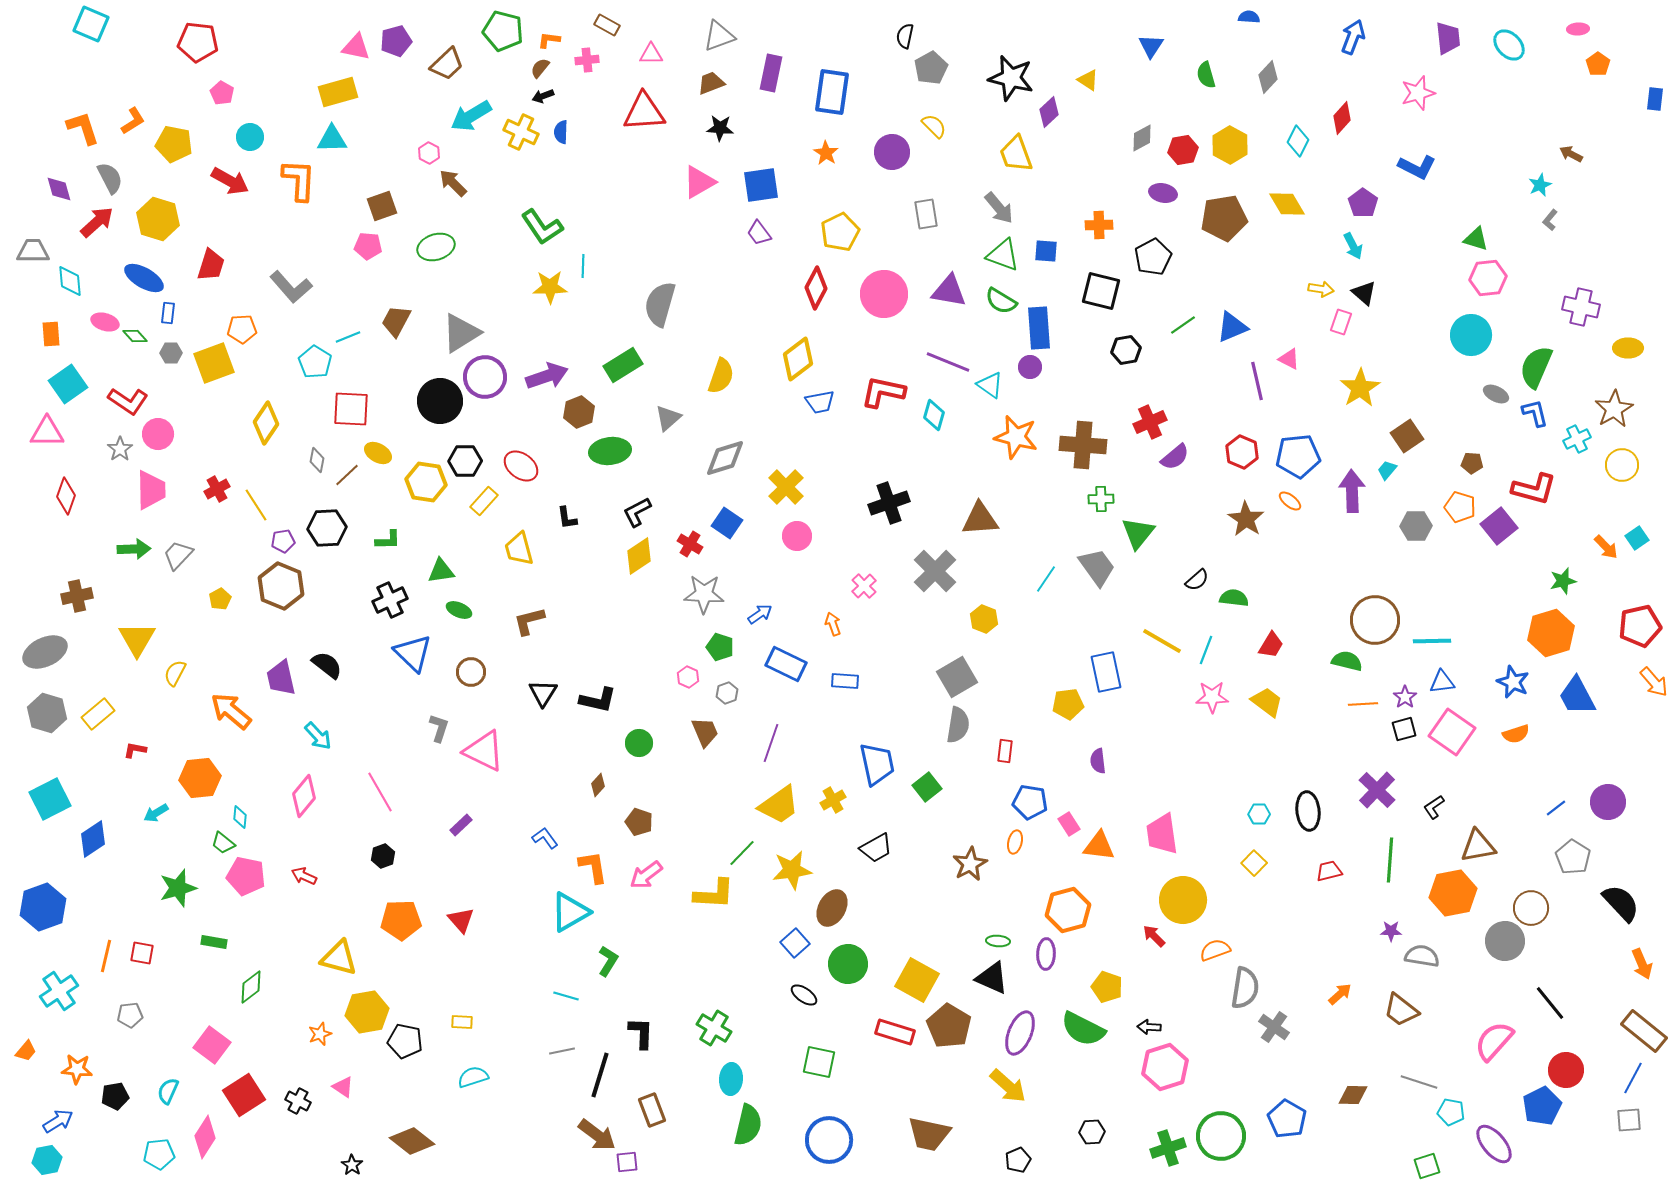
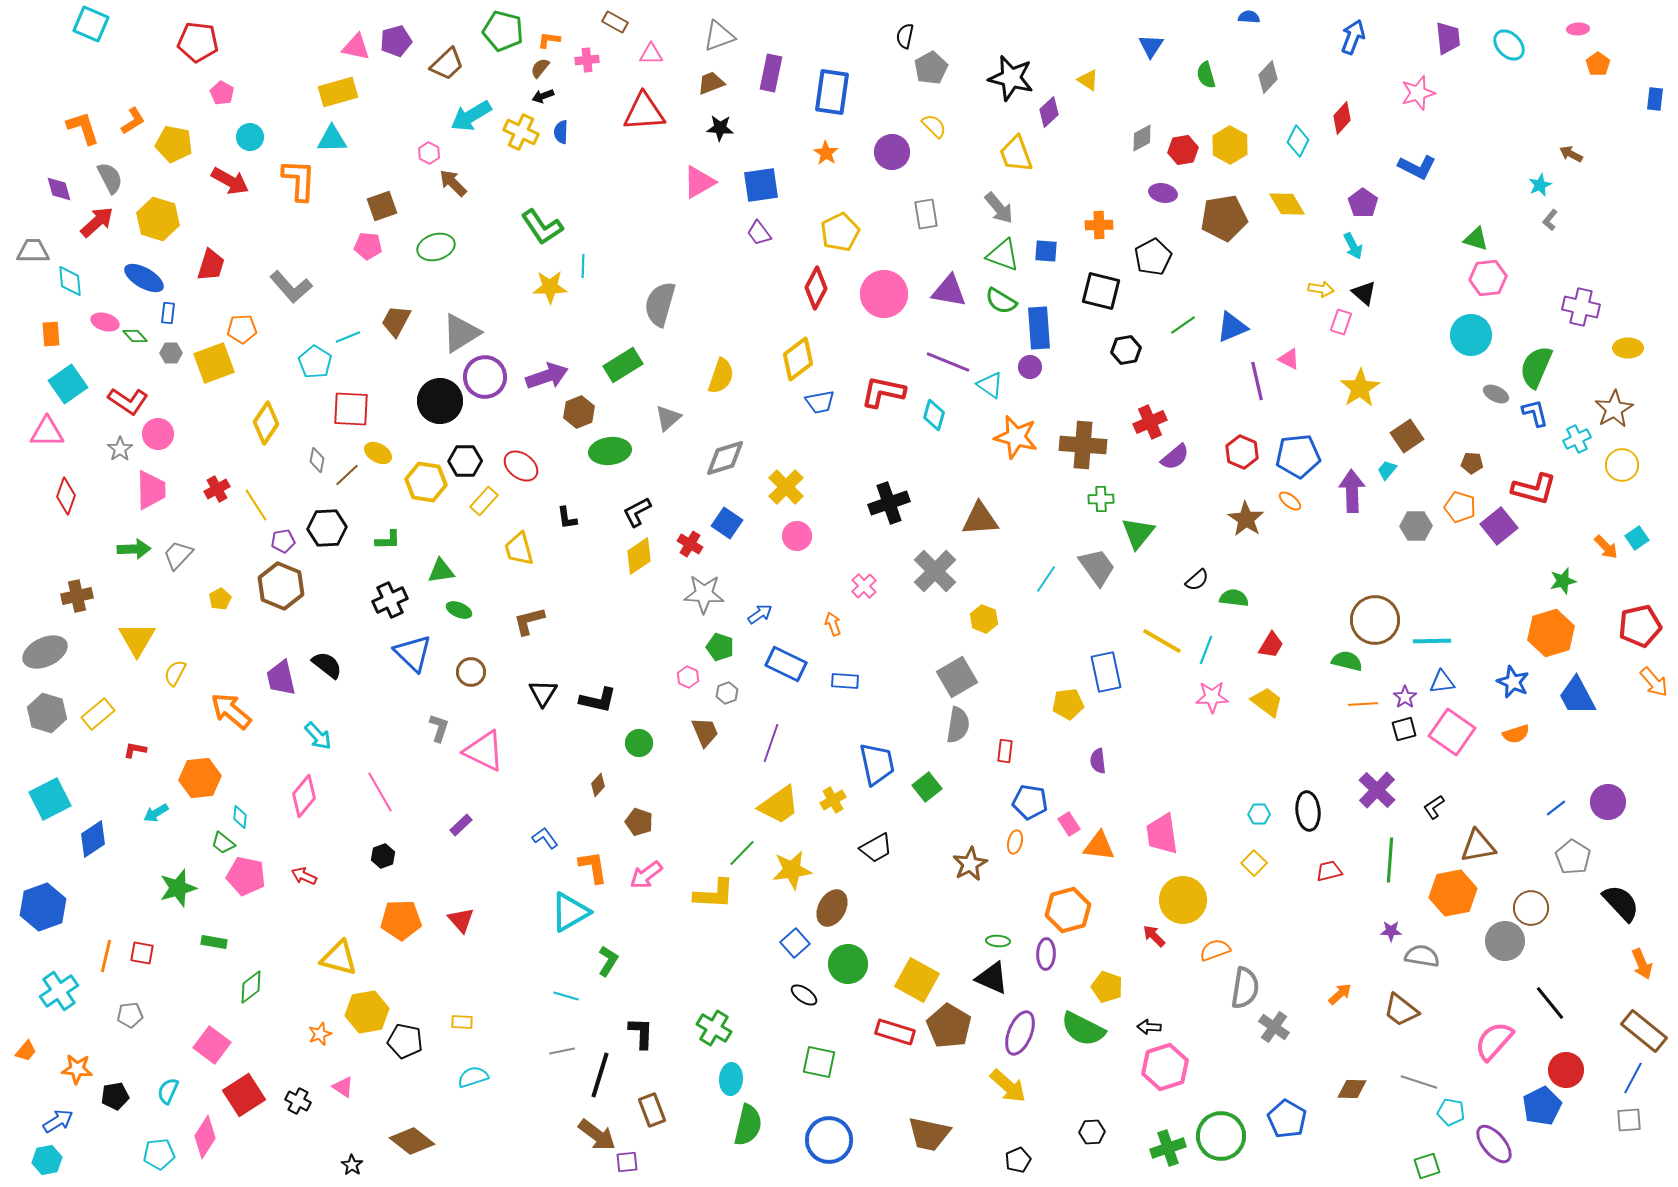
brown rectangle at (607, 25): moved 8 px right, 3 px up
brown diamond at (1353, 1095): moved 1 px left, 6 px up
